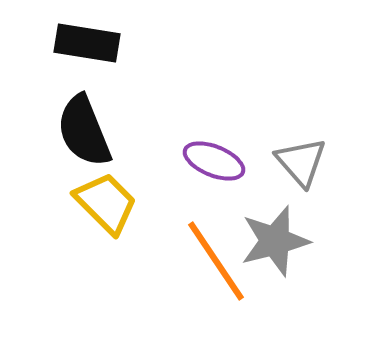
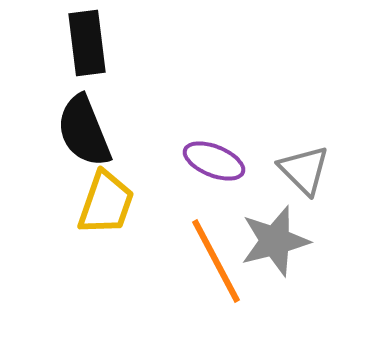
black rectangle: rotated 74 degrees clockwise
gray triangle: moved 3 px right, 8 px down; rotated 4 degrees counterclockwise
yellow trapezoid: rotated 64 degrees clockwise
orange line: rotated 6 degrees clockwise
